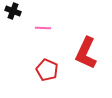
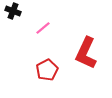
pink line: rotated 42 degrees counterclockwise
red pentagon: rotated 20 degrees clockwise
